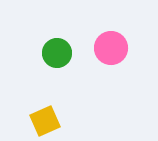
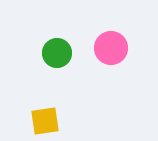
yellow square: rotated 16 degrees clockwise
